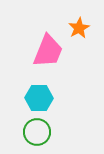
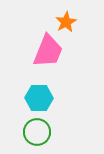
orange star: moved 13 px left, 6 px up
